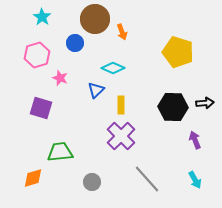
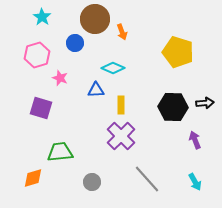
blue triangle: rotated 42 degrees clockwise
cyan arrow: moved 2 px down
